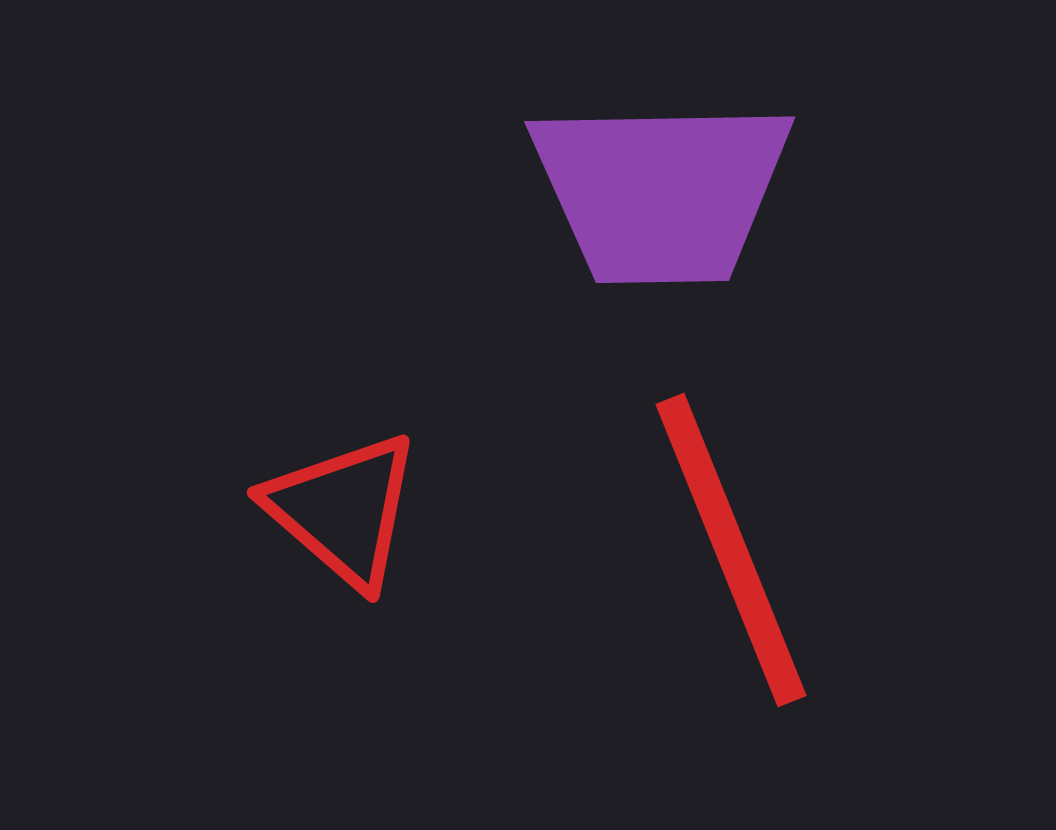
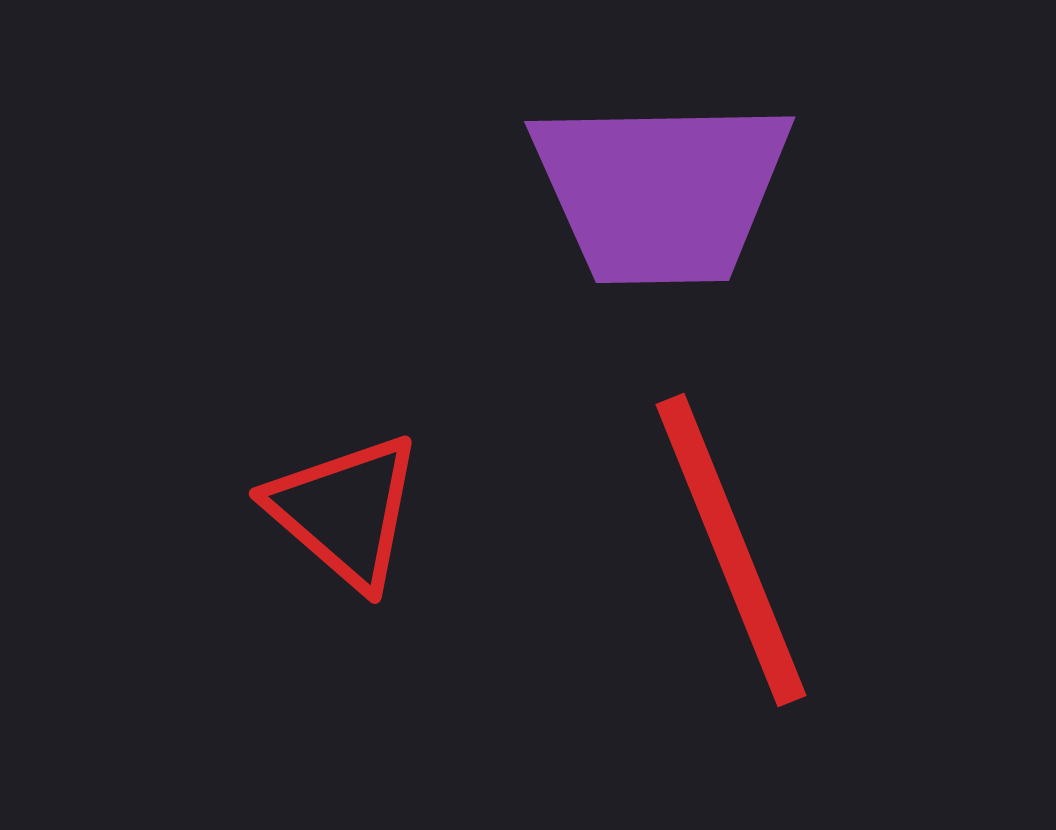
red triangle: moved 2 px right, 1 px down
